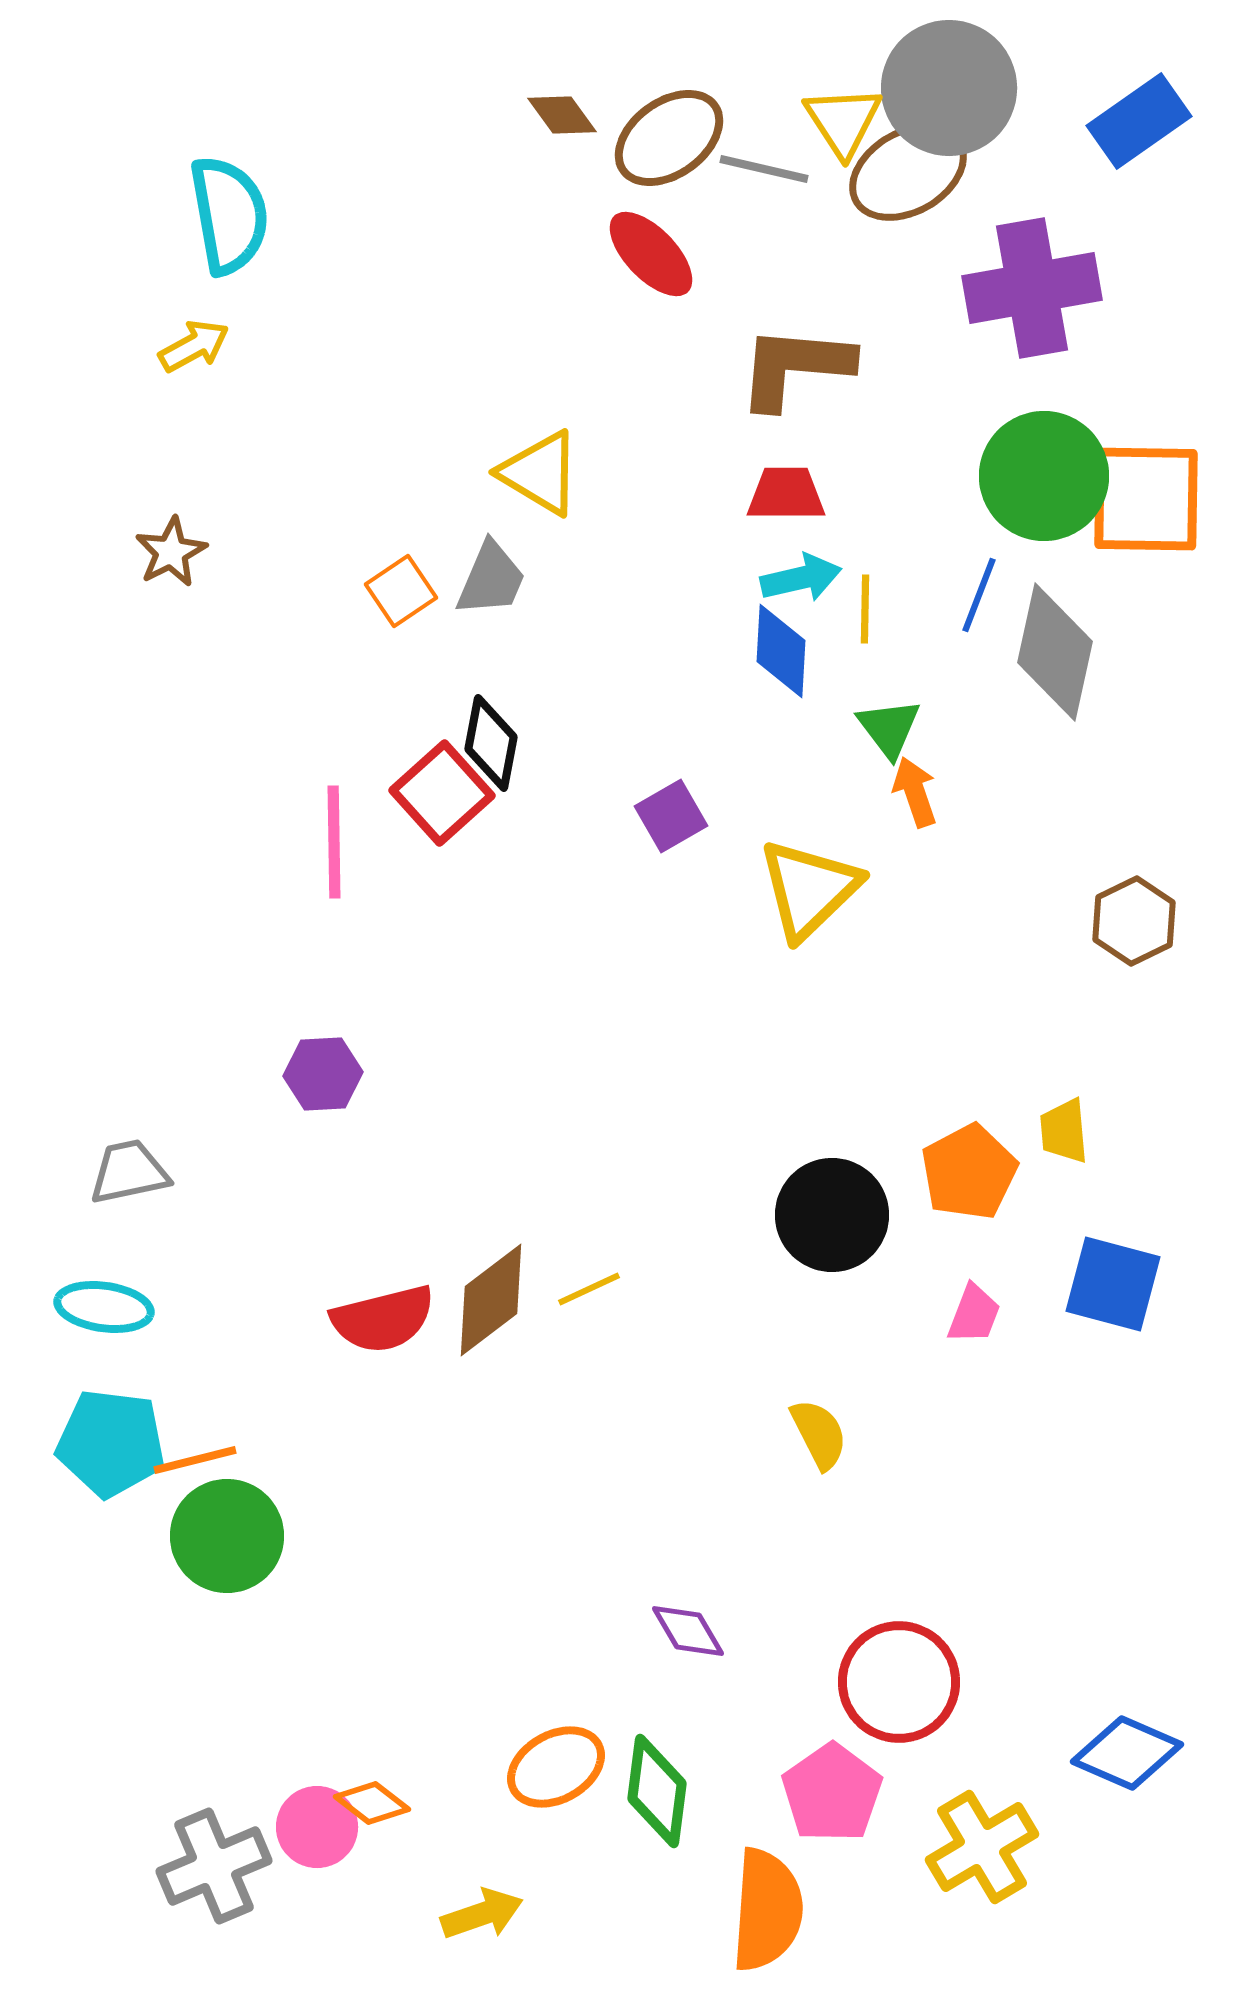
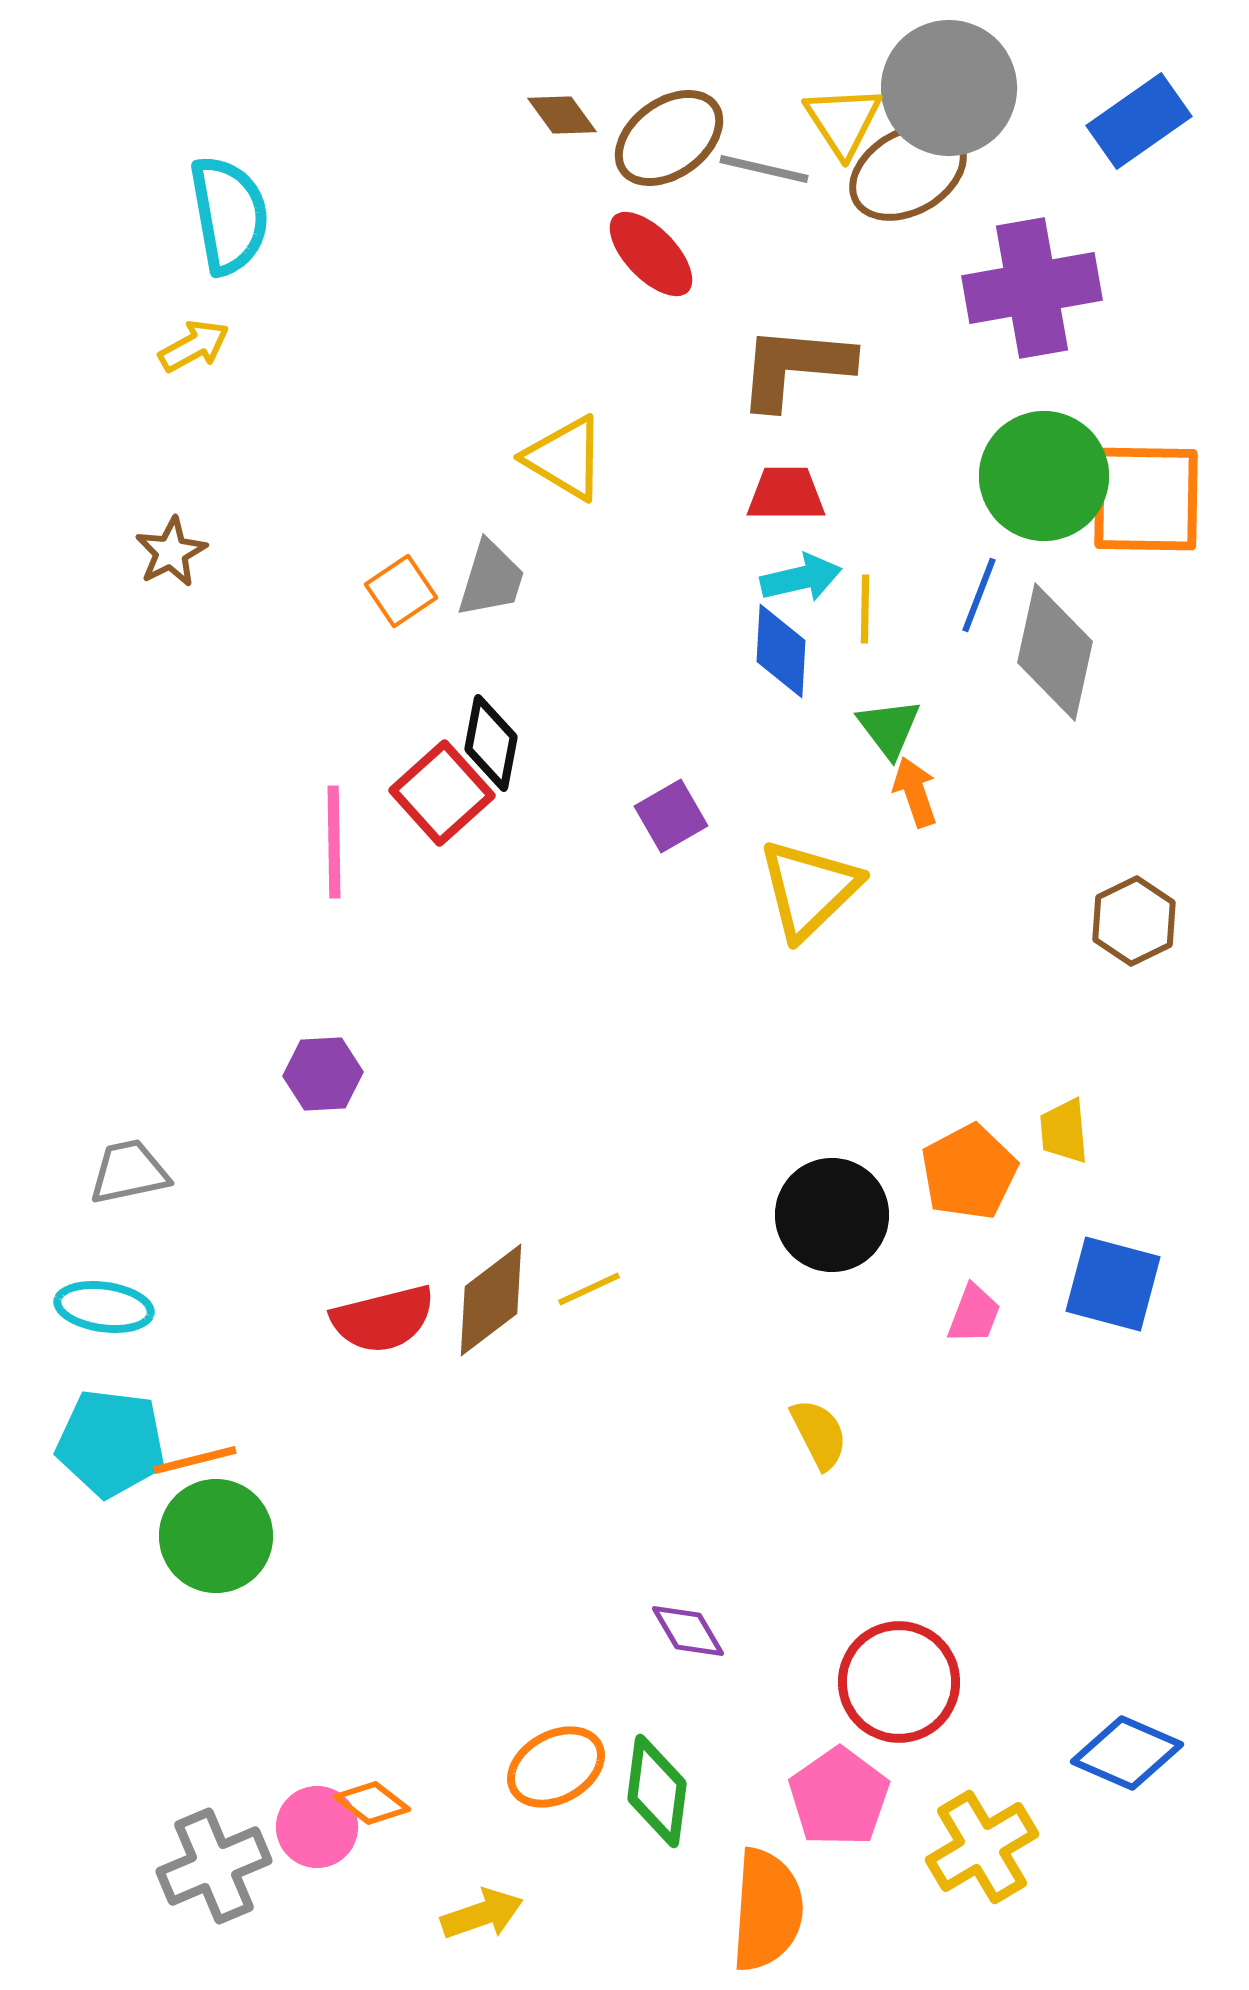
yellow triangle at (540, 473): moved 25 px right, 15 px up
gray trapezoid at (491, 579): rotated 6 degrees counterclockwise
green circle at (227, 1536): moved 11 px left
pink pentagon at (832, 1793): moved 7 px right, 4 px down
